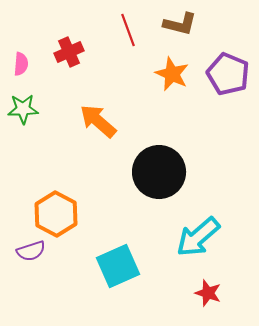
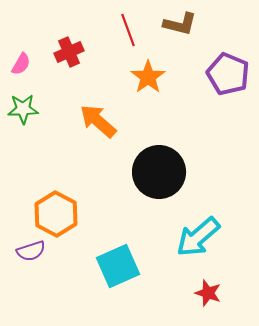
pink semicircle: rotated 25 degrees clockwise
orange star: moved 24 px left, 3 px down; rotated 12 degrees clockwise
